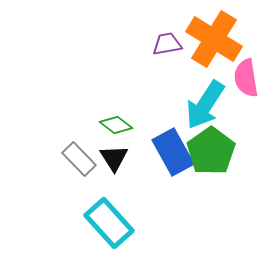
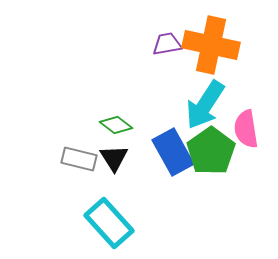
orange cross: moved 3 px left, 6 px down; rotated 20 degrees counterclockwise
pink semicircle: moved 51 px down
gray rectangle: rotated 32 degrees counterclockwise
